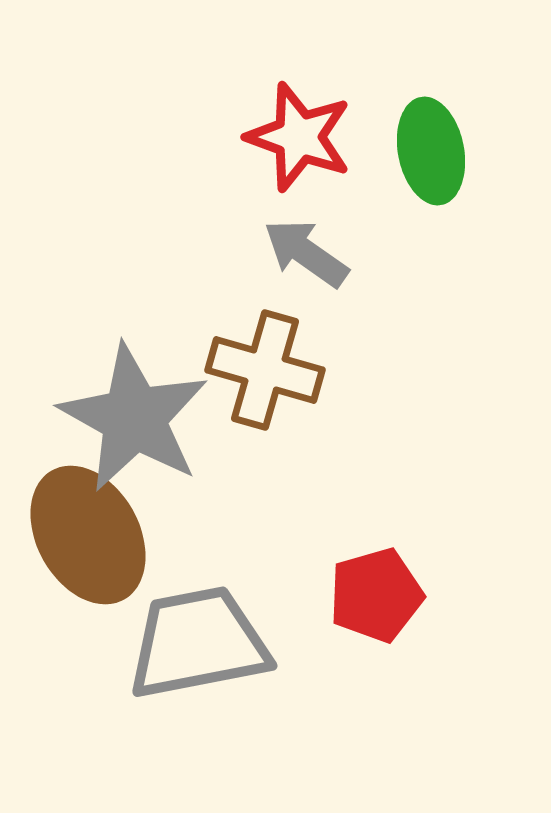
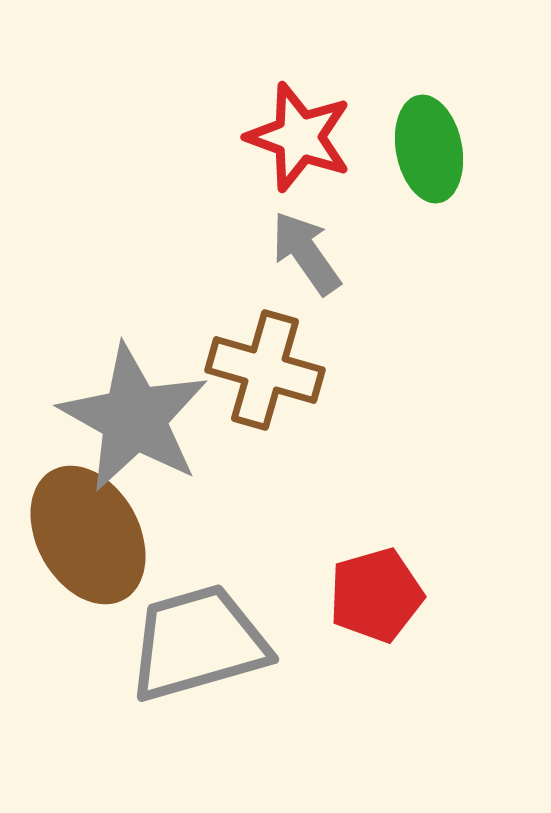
green ellipse: moved 2 px left, 2 px up
gray arrow: rotated 20 degrees clockwise
gray trapezoid: rotated 5 degrees counterclockwise
